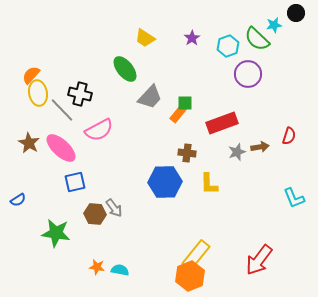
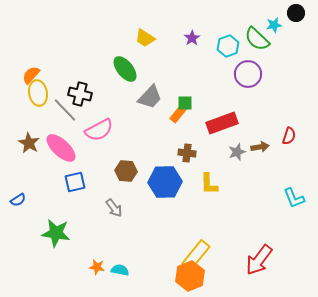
gray line: moved 3 px right
brown hexagon: moved 31 px right, 43 px up
